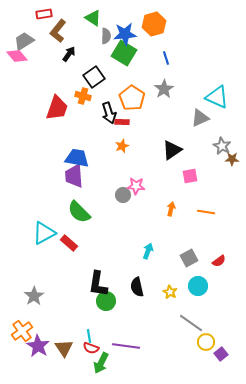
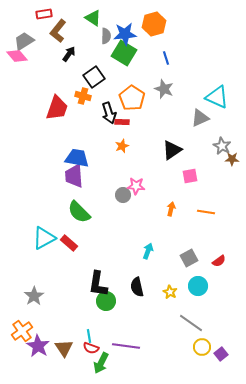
gray star at (164, 89): rotated 18 degrees counterclockwise
cyan triangle at (44, 233): moved 5 px down
yellow circle at (206, 342): moved 4 px left, 5 px down
